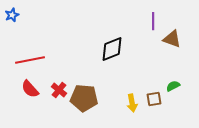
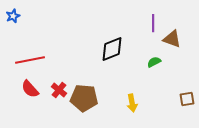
blue star: moved 1 px right, 1 px down
purple line: moved 2 px down
green semicircle: moved 19 px left, 24 px up
brown square: moved 33 px right
